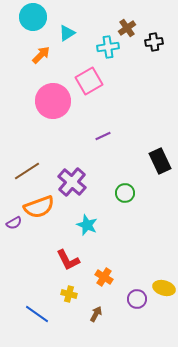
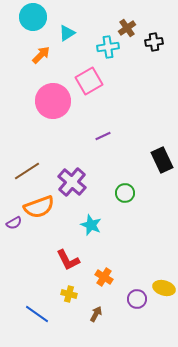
black rectangle: moved 2 px right, 1 px up
cyan star: moved 4 px right
